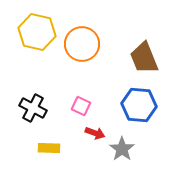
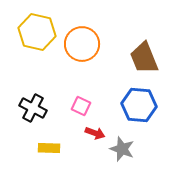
gray star: rotated 15 degrees counterclockwise
